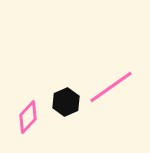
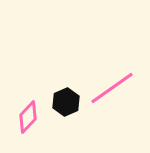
pink line: moved 1 px right, 1 px down
